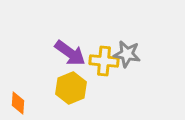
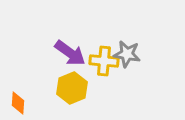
yellow hexagon: moved 1 px right
